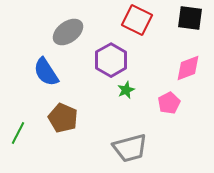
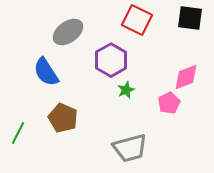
pink diamond: moved 2 px left, 9 px down
